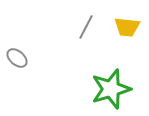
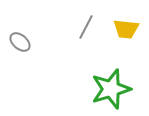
yellow trapezoid: moved 1 px left, 2 px down
gray ellipse: moved 3 px right, 16 px up
